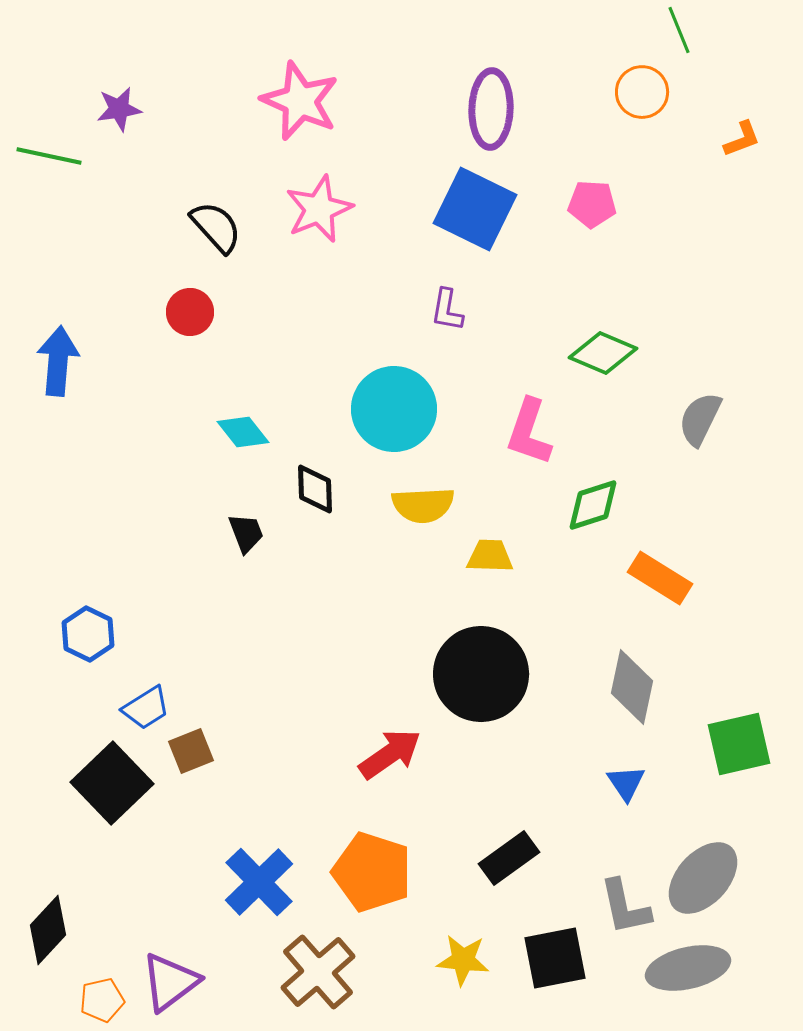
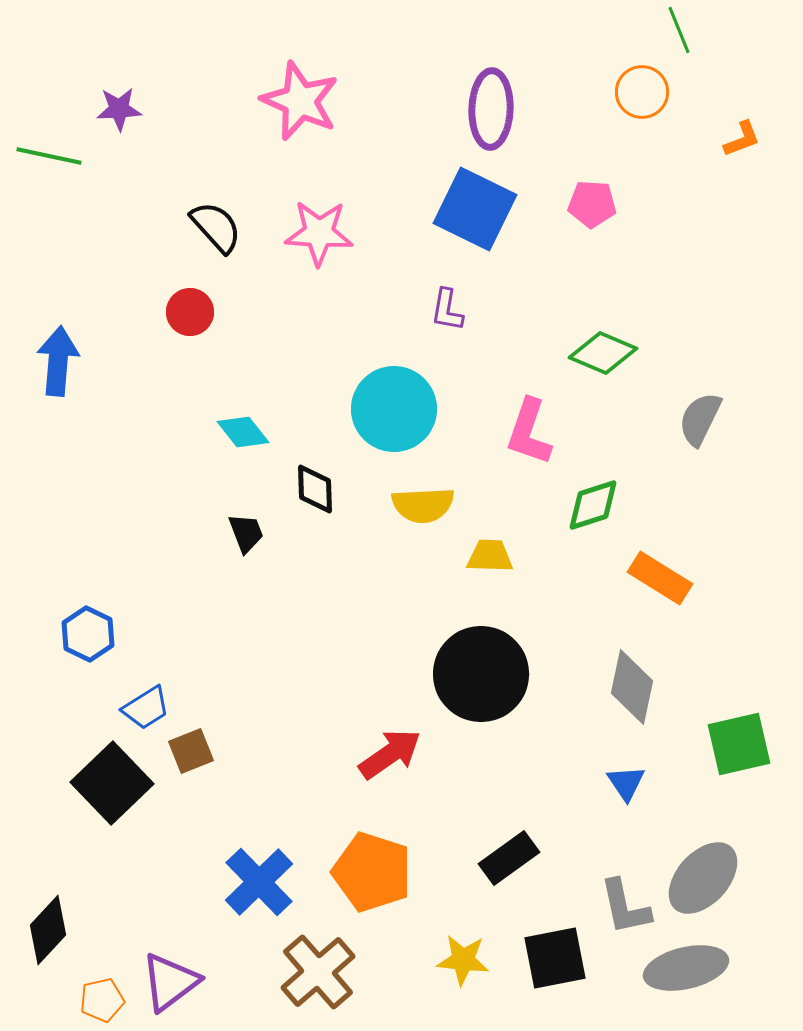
purple star at (119, 109): rotated 6 degrees clockwise
pink star at (319, 209): moved 24 px down; rotated 26 degrees clockwise
gray ellipse at (688, 968): moved 2 px left
